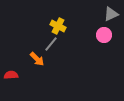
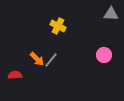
gray triangle: rotated 28 degrees clockwise
pink circle: moved 20 px down
gray line: moved 16 px down
red semicircle: moved 4 px right
